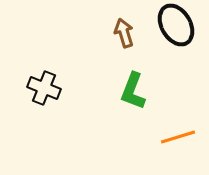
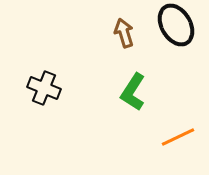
green L-shape: moved 1 px down; rotated 12 degrees clockwise
orange line: rotated 8 degrees counterclockwise
